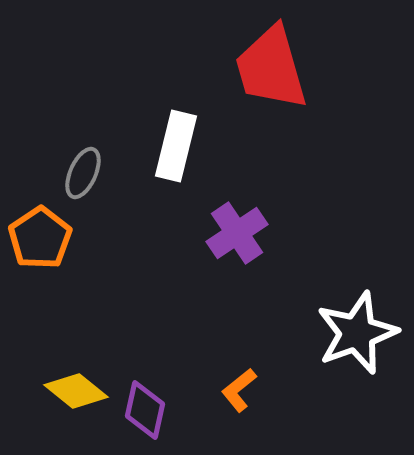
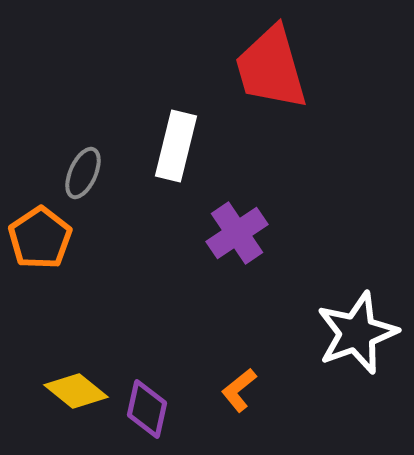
purple diamond: moved 2 px right, 1 px up
